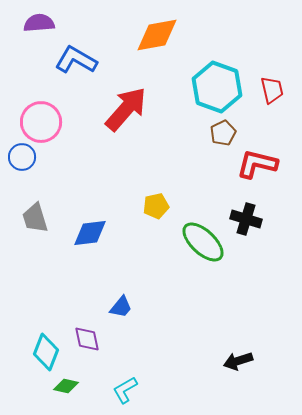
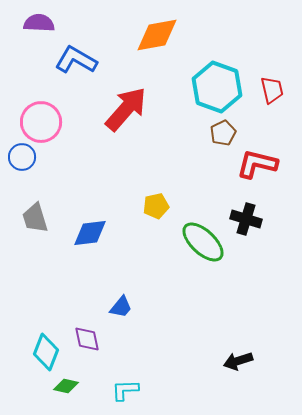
purple semicircle: rotated 8 degrees clockwise
cyan L-shape: rotated 28 degrees clockwise
